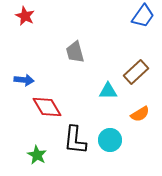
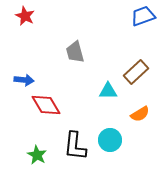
blue trapezoid: rotated 145 degrees counterclockwise
red diamond: moved 1 px left, 2 px up
black L-shape: moved 6 px down
